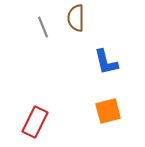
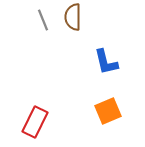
brown semicircle: moved 3 px left, 1 px up
gray line: moved 7 px up
orange square: rotated 8 degrees counterclockwise
